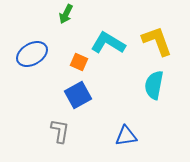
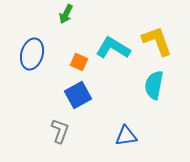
cyan L-shape: moved 5 px right, 5 px down
blue ellipse: rotated 44 degrees counterclockwise
gray L-shape: rotated 10 degrees clockwise
